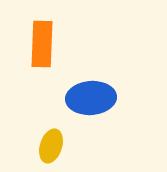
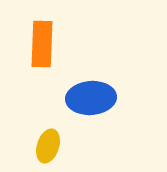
yellow ellipse: moved 3 px left
